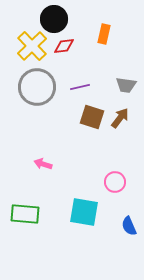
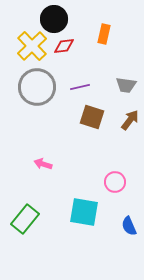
brown arrow: moved 10 px right, 2 px down
green rectangle: moved 5 px down; rotated 56 degrees counterclockwise
